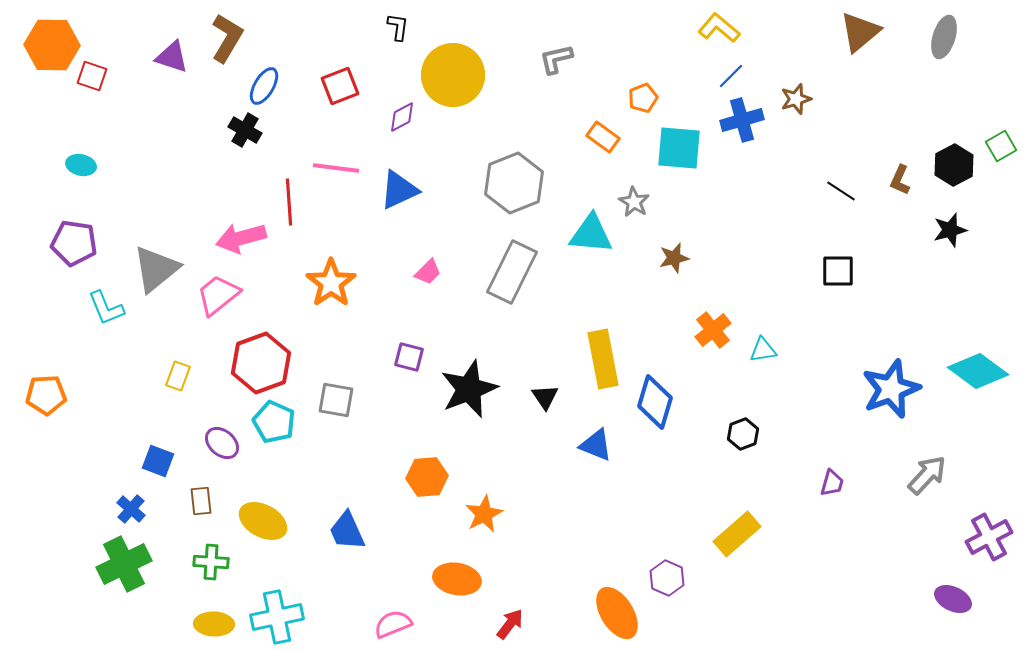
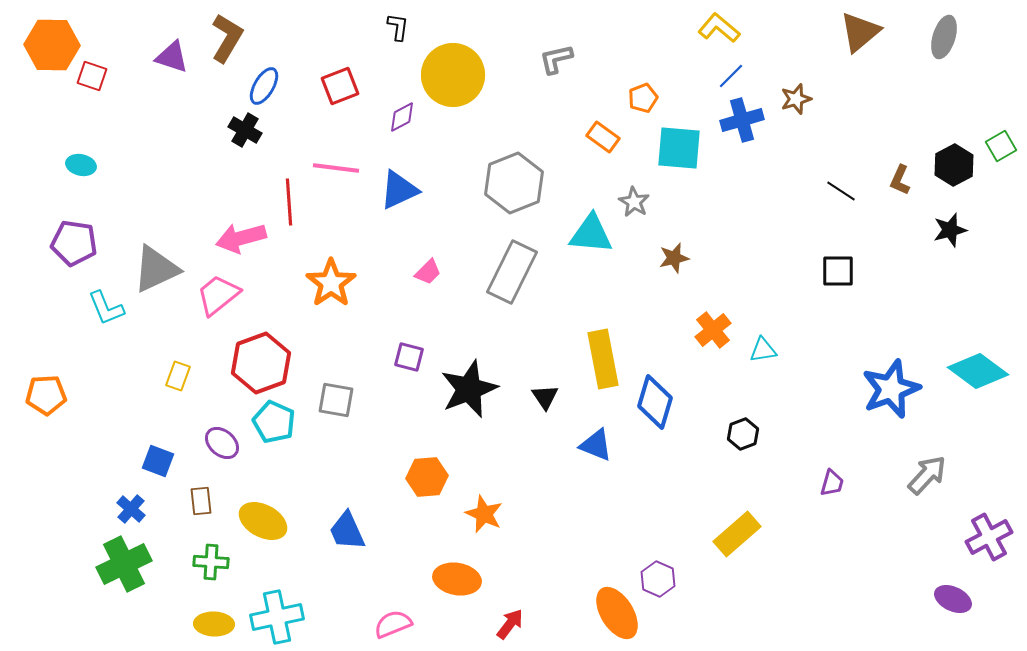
gray triangle at (156, 269): rotated 14 degrees clockwise
orange star at (484, 514): rotated 21 degrees counterclockwise
purple hexagon at (667, 578): moved 9 px left, 1 px down
